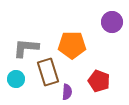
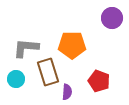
purple circle: moved 4 px up
